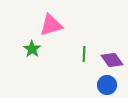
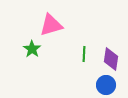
purple diamond: moved 1 px left, 1 px up; rotated 45 degrees clockwise
blue circle: moved 1 px left
